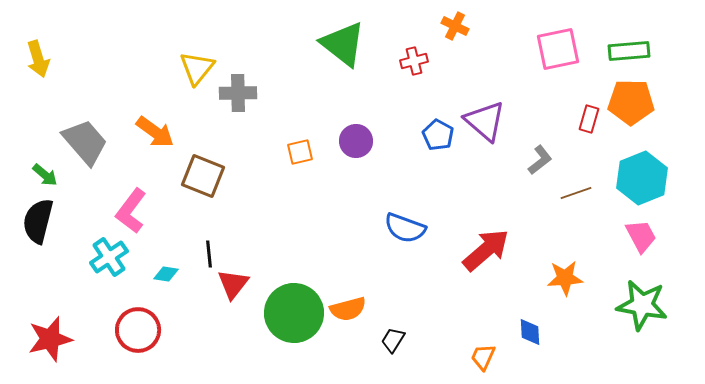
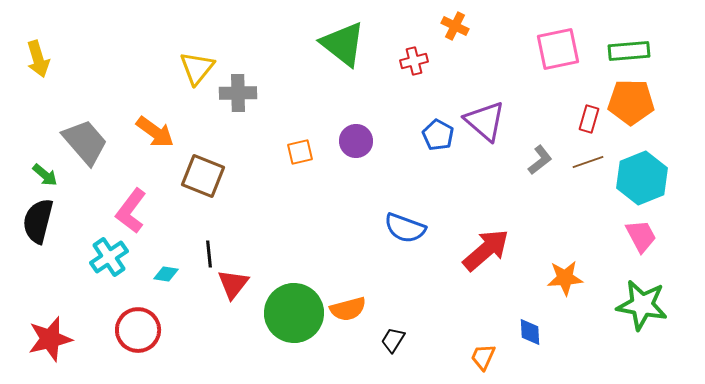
brown line: moved 12 px right, 31 px up
